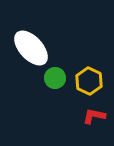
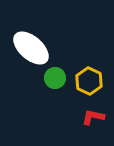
white ellipse: rotated 6 degrees counterclockwise
red L-shape: moved 1 px left, 1 px down
